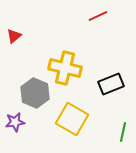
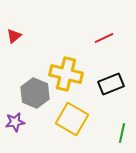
red line: moved 6 px right, 22 px down
yellow cross: moved 1 px right, 6 px down
green line: moved 1 px left, 1 px down
